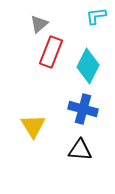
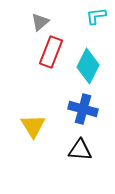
gray triangle: moved 1 px right, 2 px up
